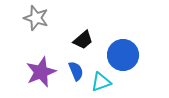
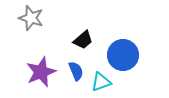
gray star: moved 5 px left
